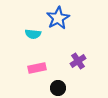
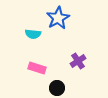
pink rectangle: rotated 30 degrees clockwise
black circle: moved 1 px left
